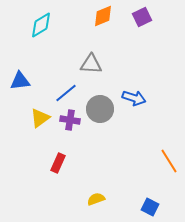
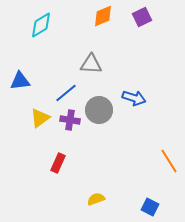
gray circle: moved 1 px left, 1 px down
